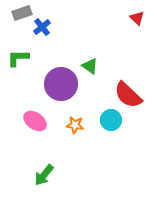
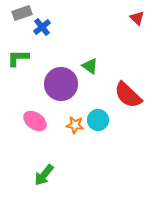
cyan circle: moved 13 px left
